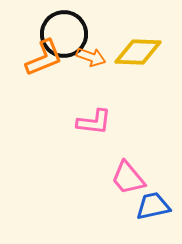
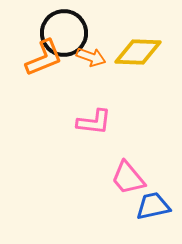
black circle: moved 1 px up
